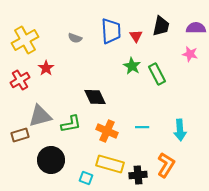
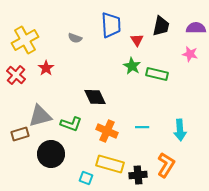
blue trapezoid: moved 6 px up
red triangle: moved 1 px right, 4 px down
green rectangle: rotated 50 degrees counterclockwise
red cross: moved 4 px left, 5 px up; rotated 18 degrees counterclockwise
green L-shape: rotated 30 degrees clockwise
brown rectangle: moved 1 px up
black circle: moved 6 px up
